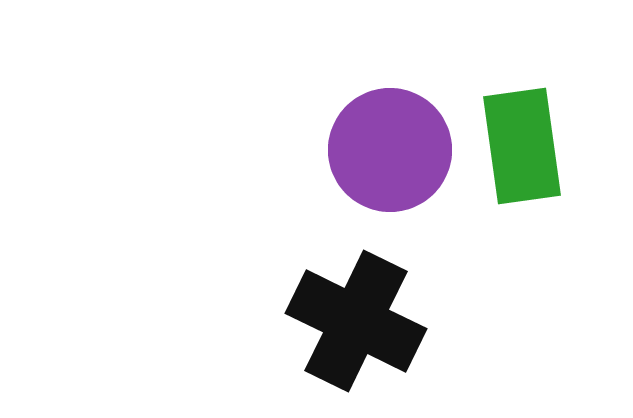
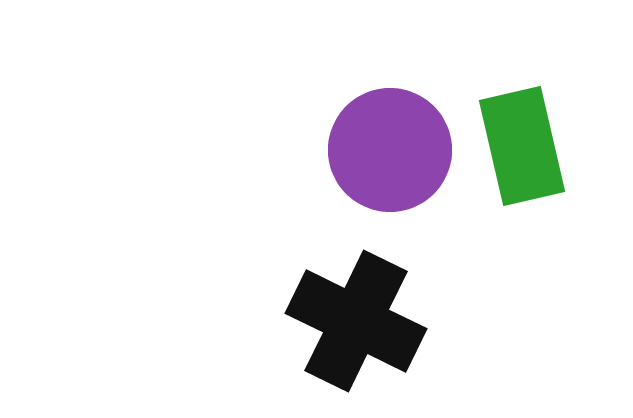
green rectangle: rotated 5 degrees counterclockwise
